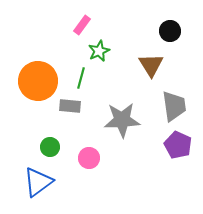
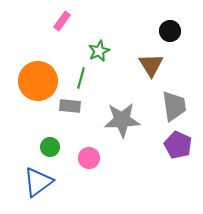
pink rectangle: moved 20 px left, 4 px up
